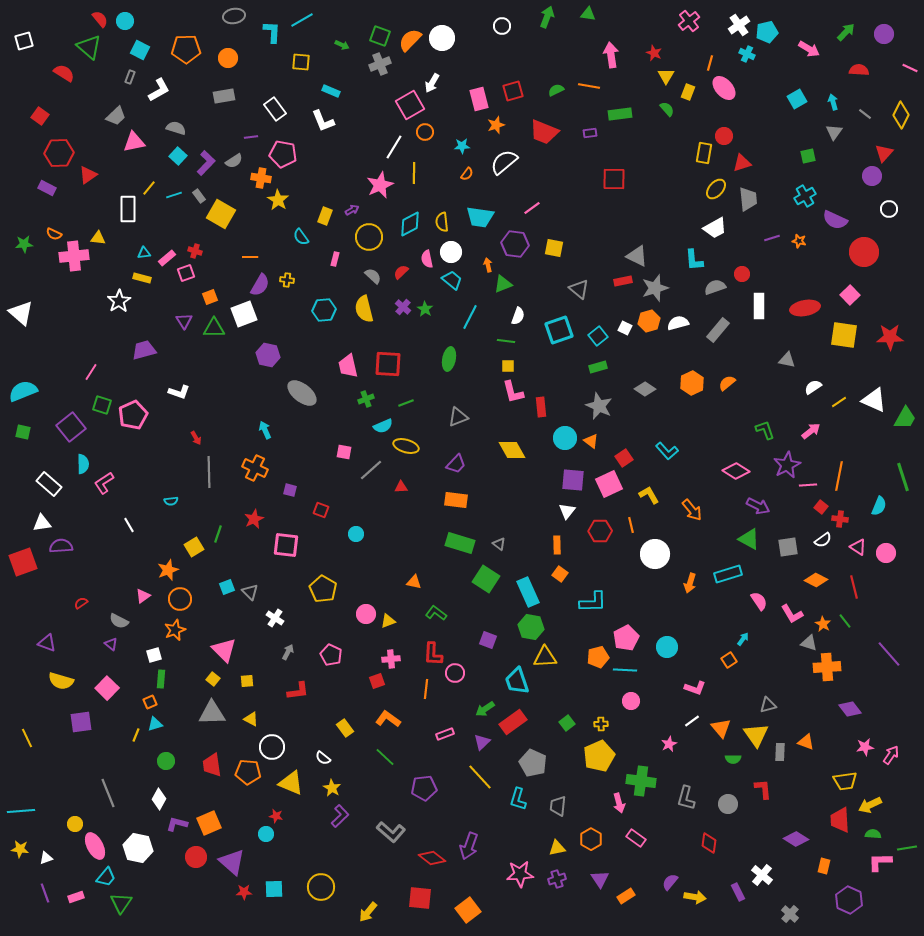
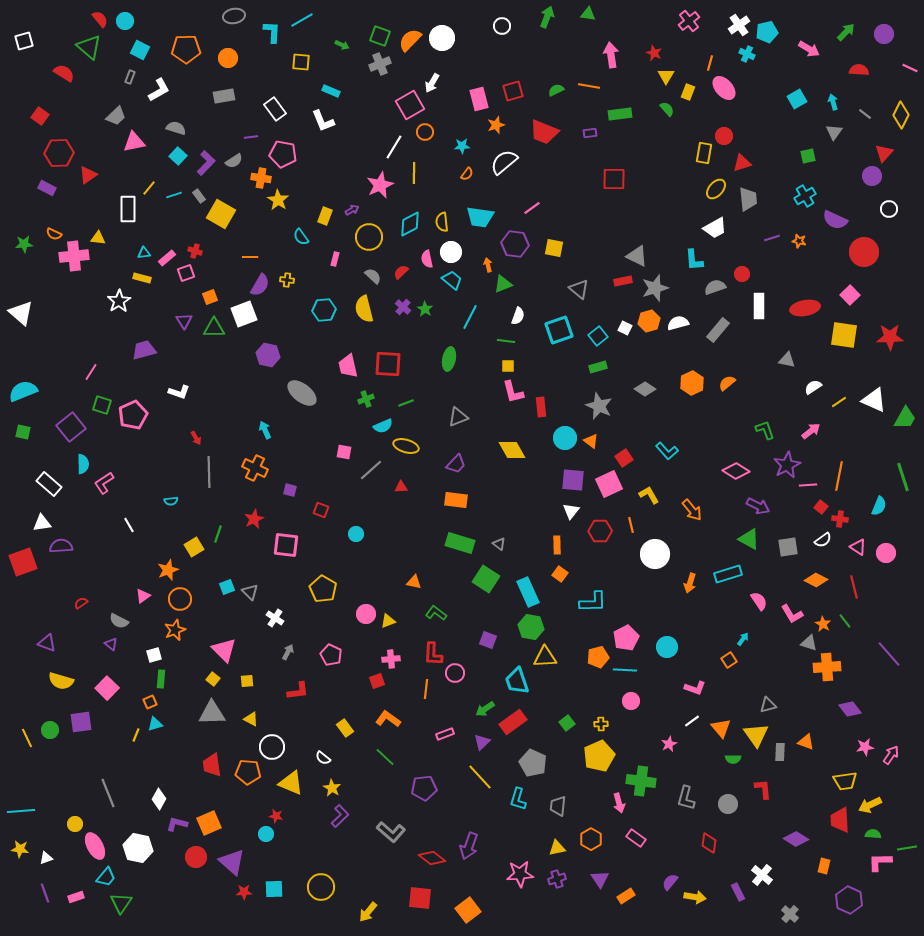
white triangle at (567, 511): moved 4 px right
green circle at (166, 761): moved 116 px left, 31 px up
